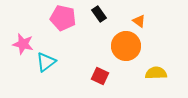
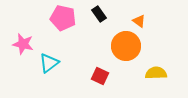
cyan triangle: moved 3 px right, 1 px down
